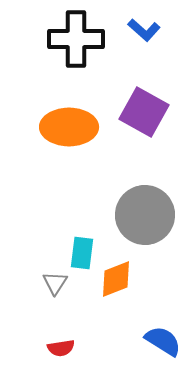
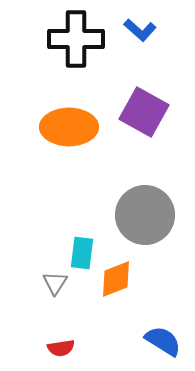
blue L-shape: moved 4 px left
